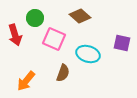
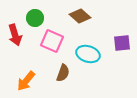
pink square: moved 2 px left, 2 px down
purple square: rotated 18 degrees counterclockwise
